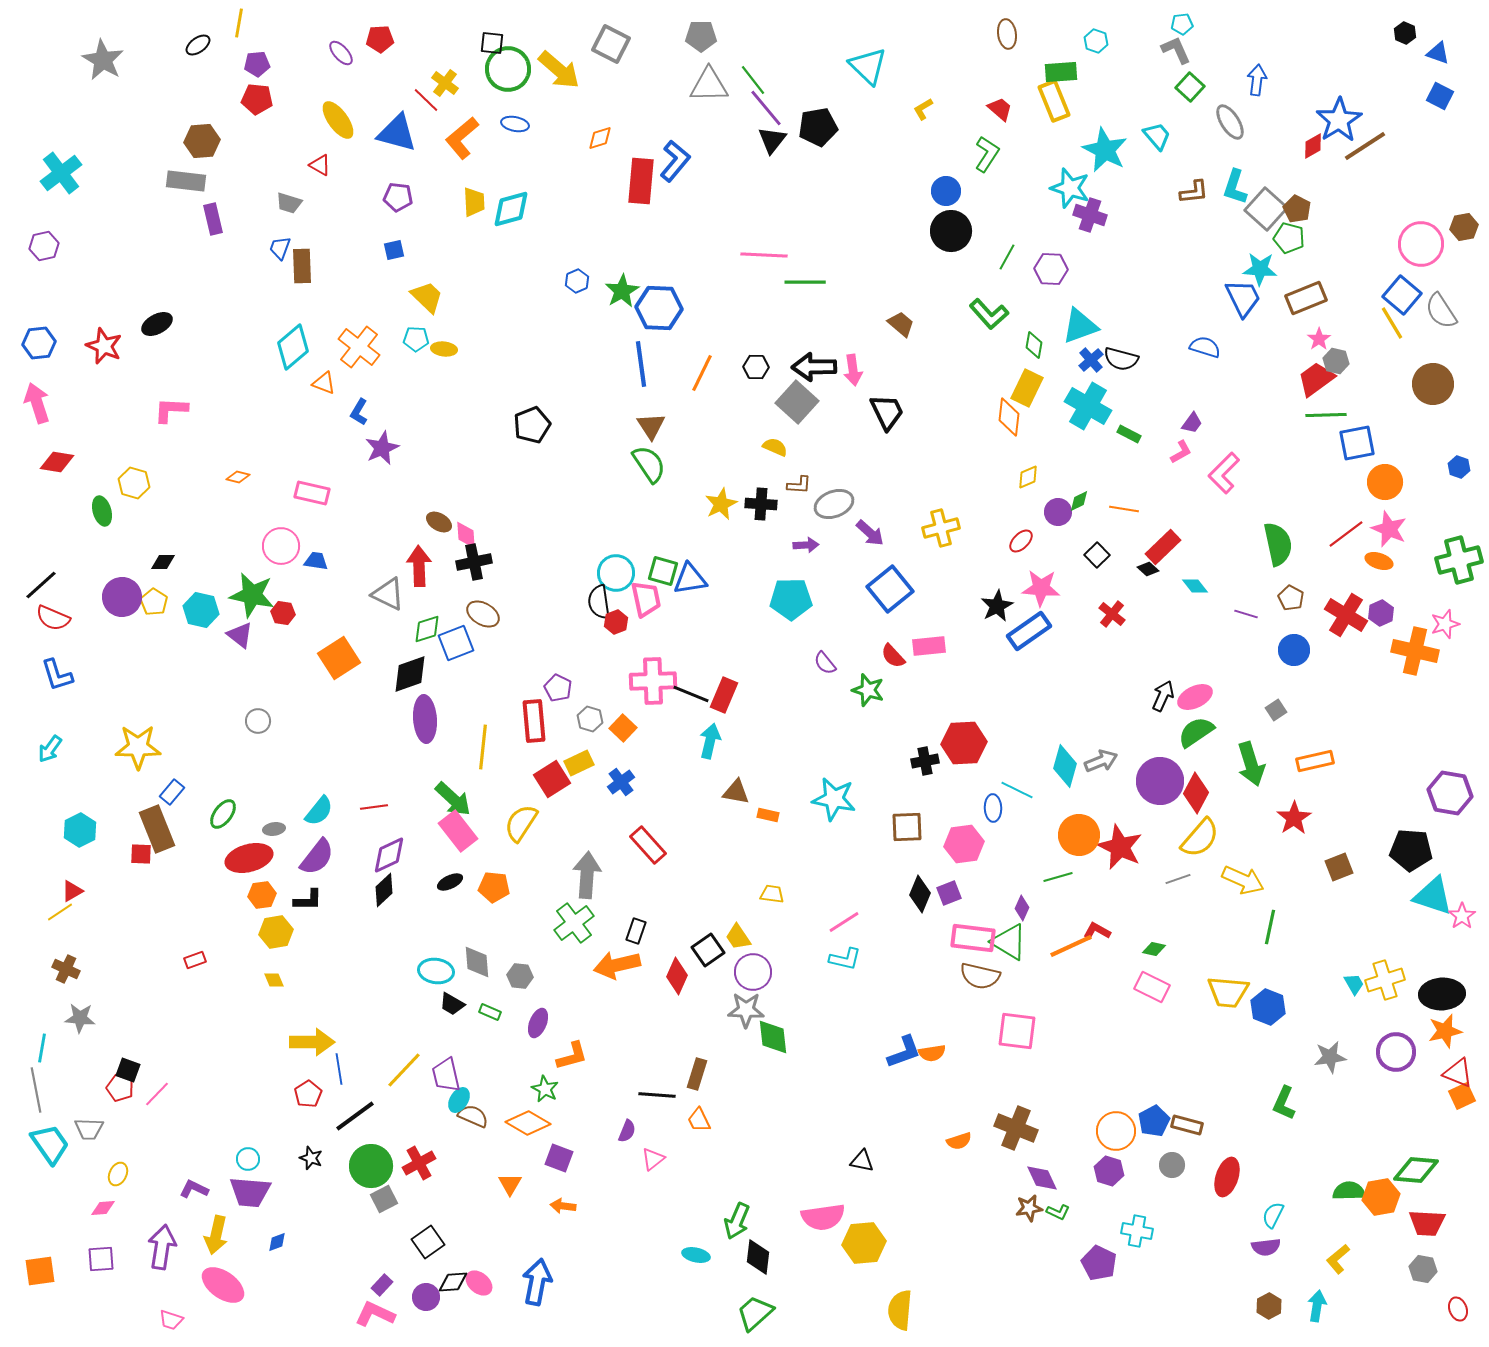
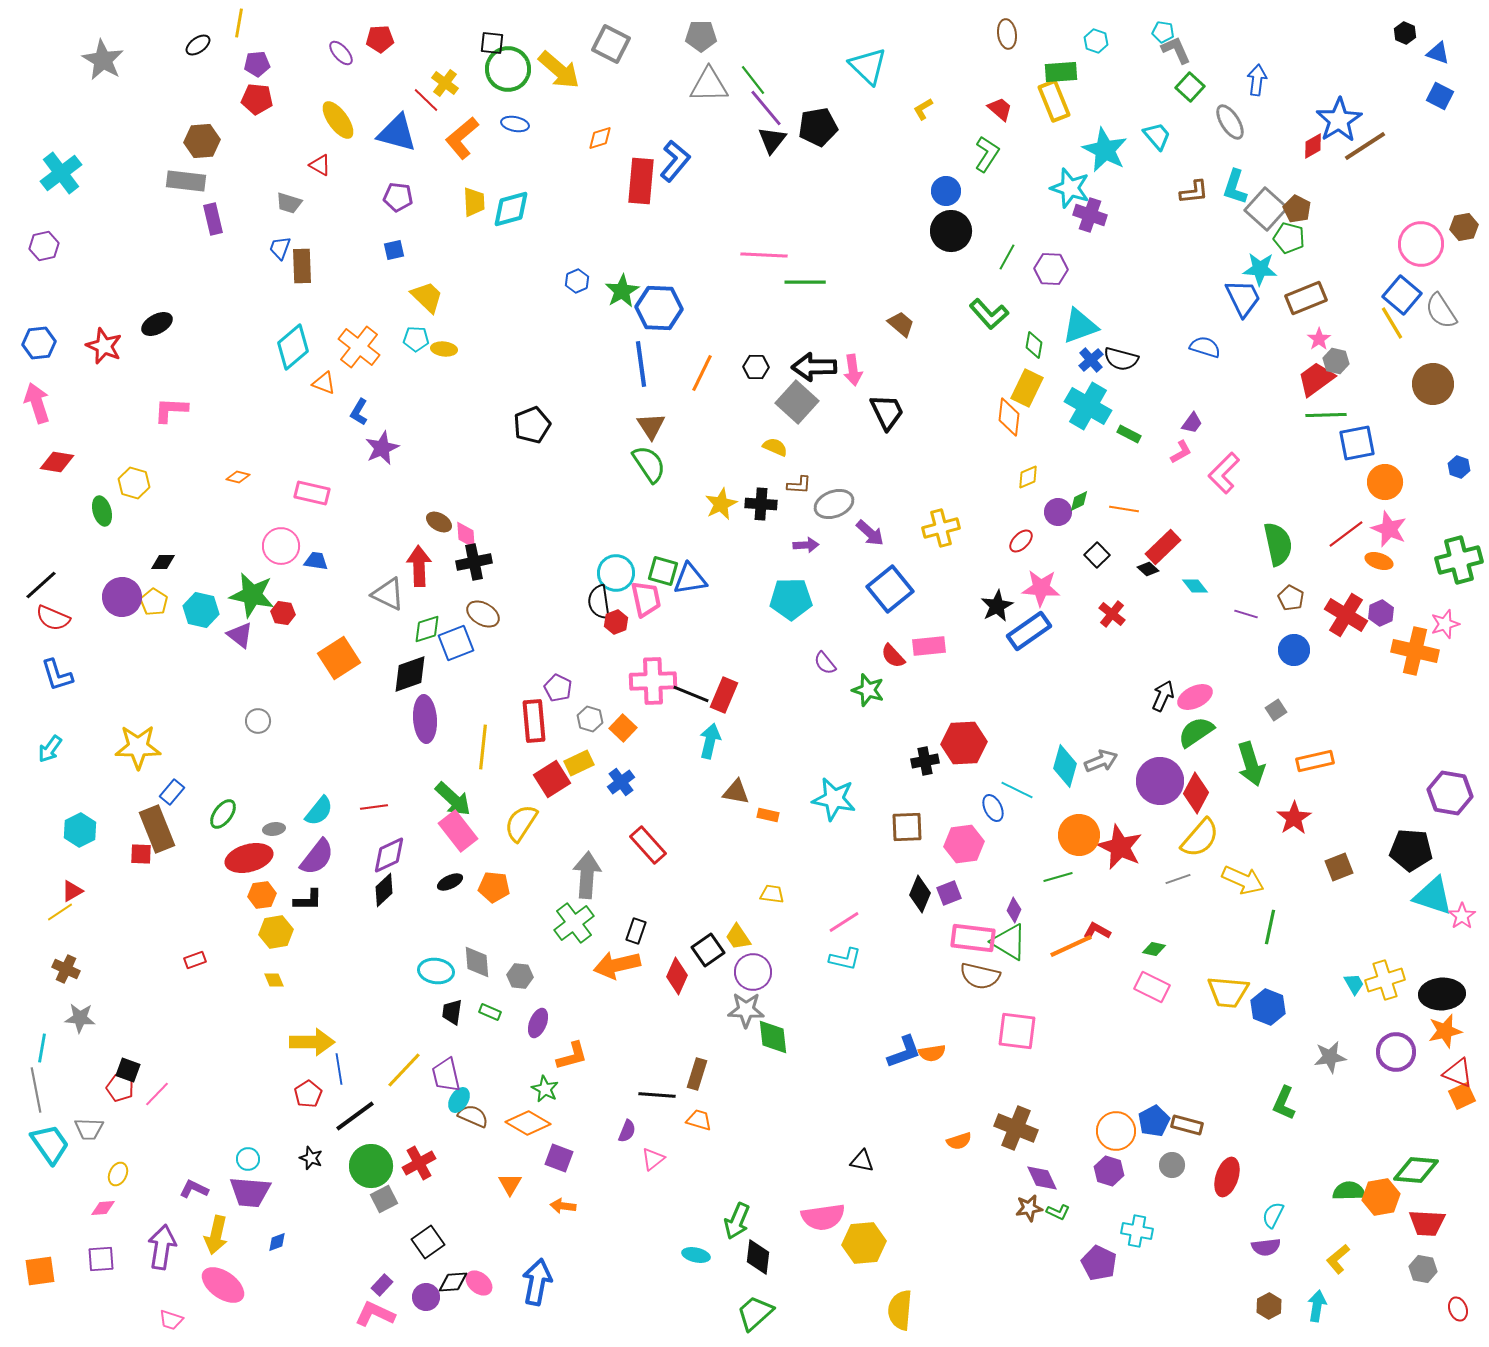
cyan pentagon at (1182, 24): moved 19 px left, 8 px down; rotated 15 degrees clockwise
blue ellipse at (993, 808): rotated 24 degrees counterclockwise
purple diamond at (1022, 908): moved 8 px left, 2 px down
black trapezoid at (452, 1004): moved 8 px down; rotated 68 degrees clockwise
orange trapezoid at (699, 1120): rotated 132 degrees clockwise
